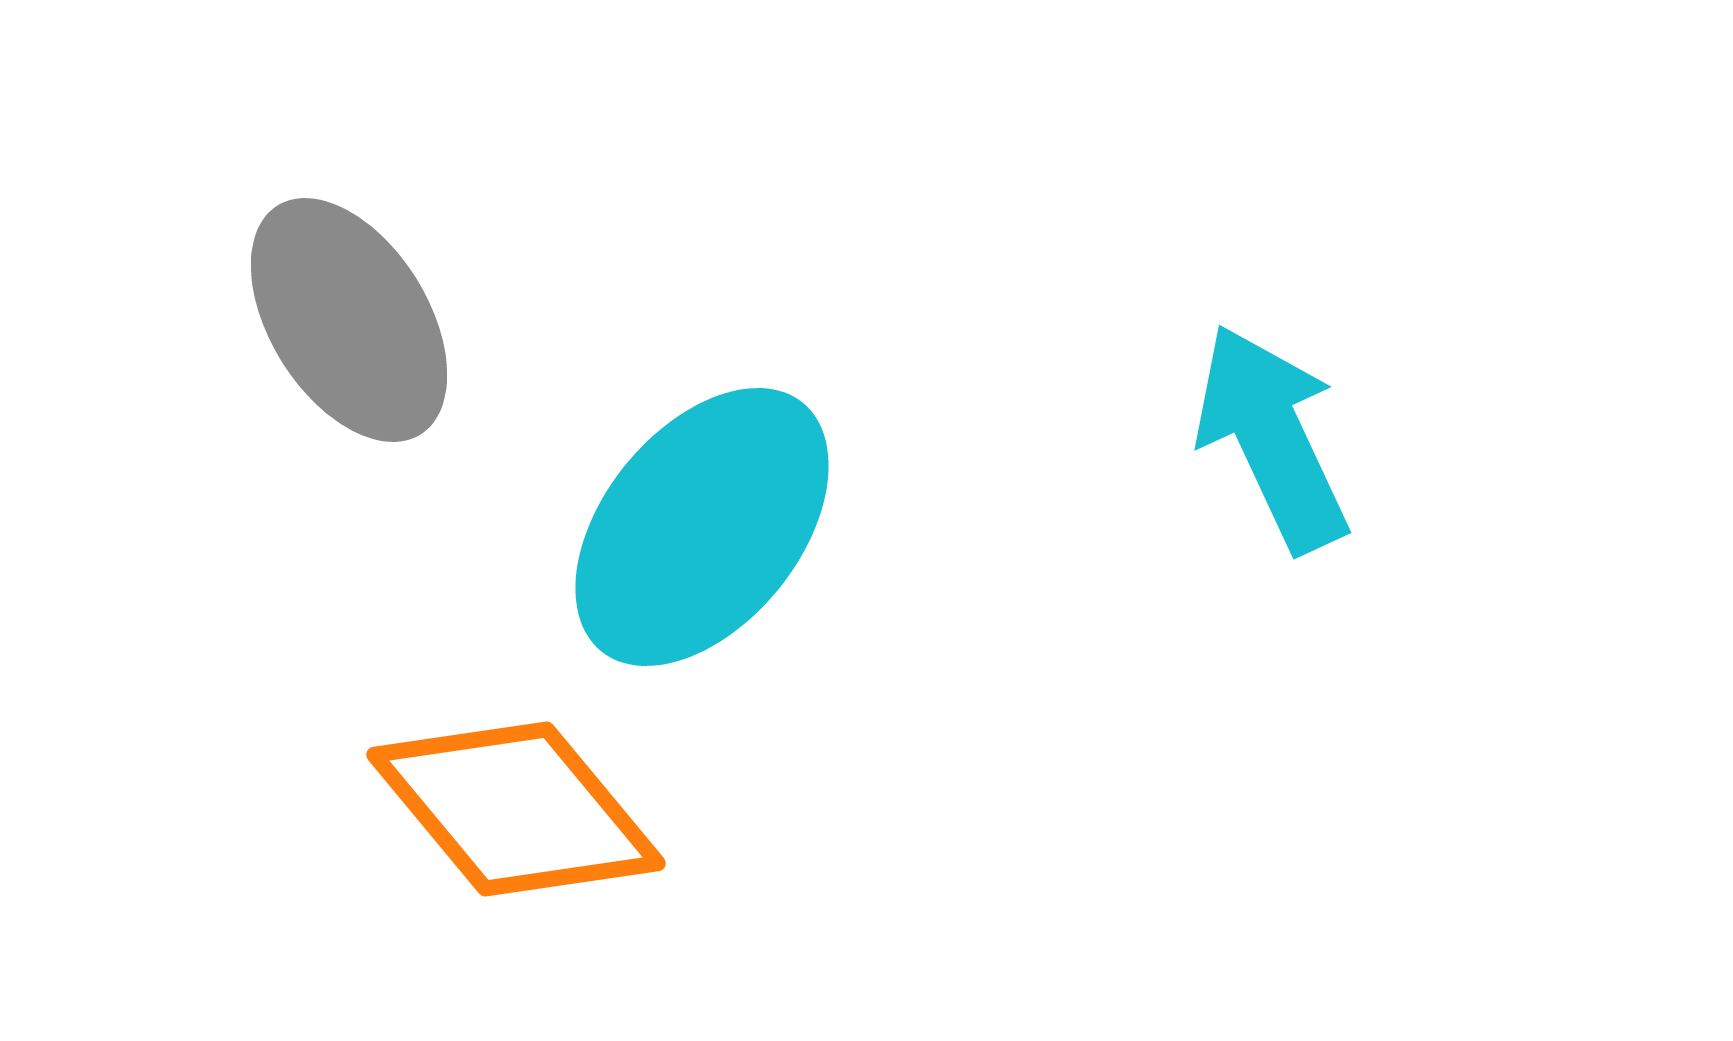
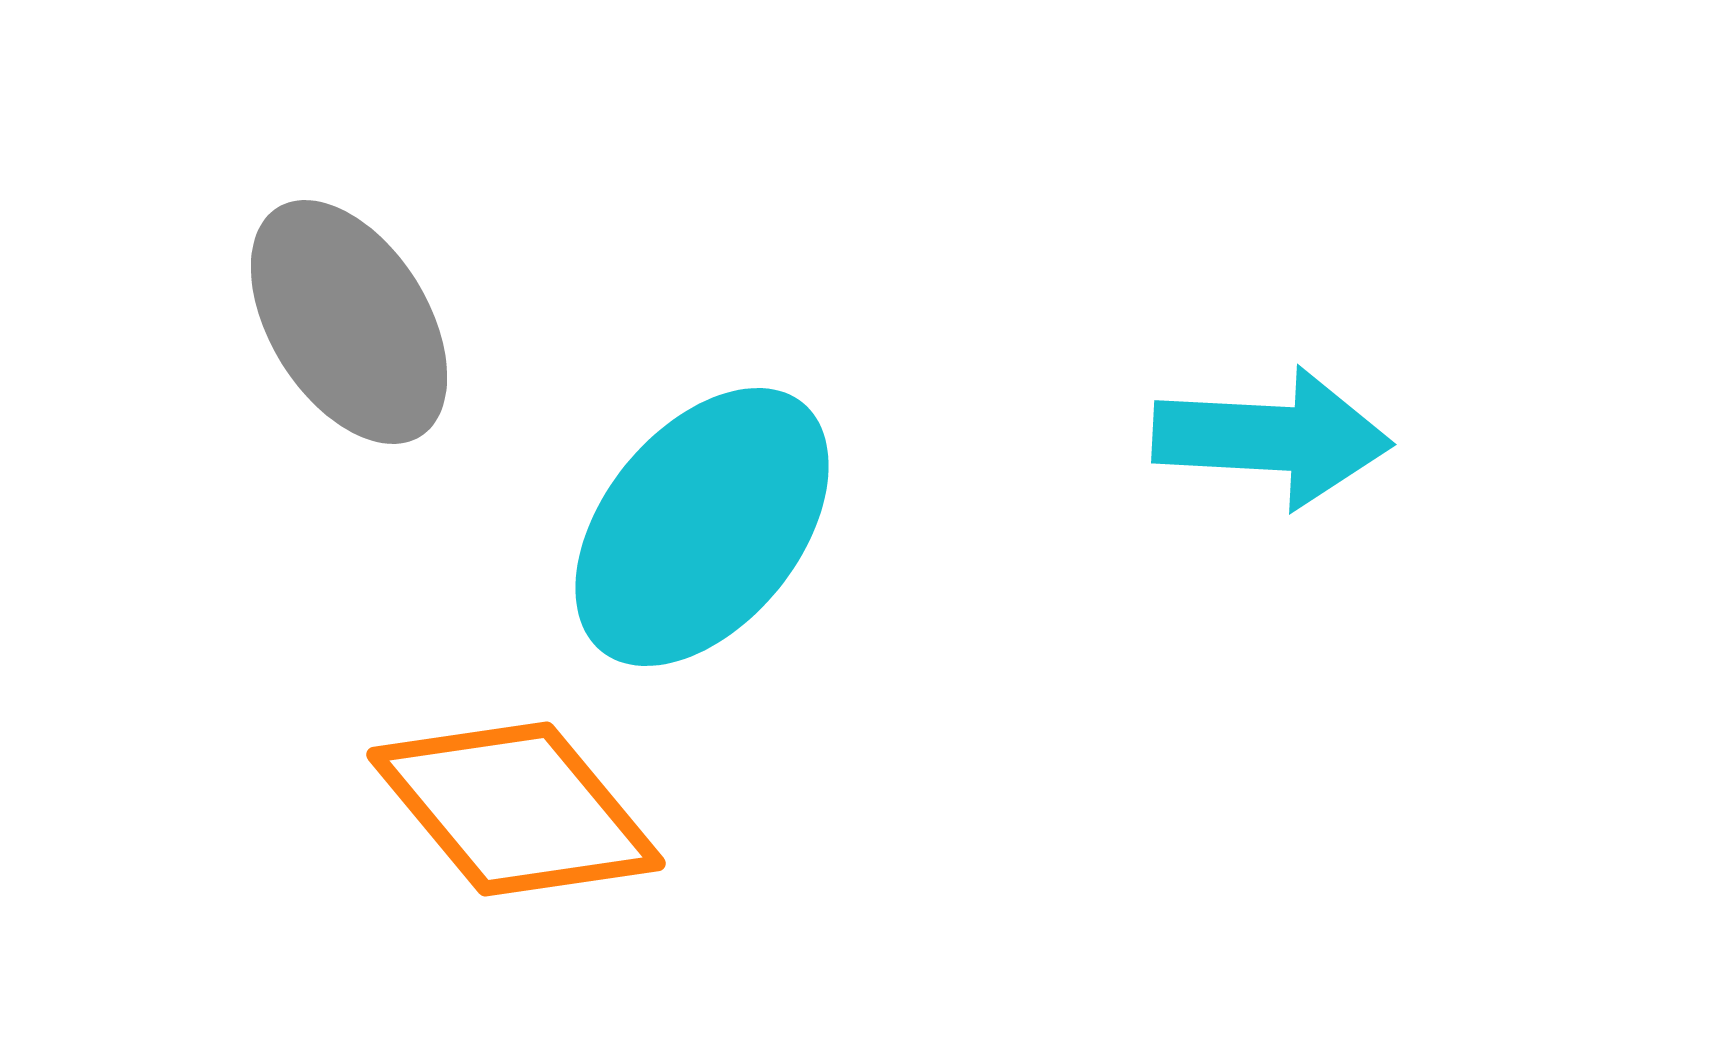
gray ellipse: moved 2 px down
cyan arrow: rotated 118 degrees clockwise
